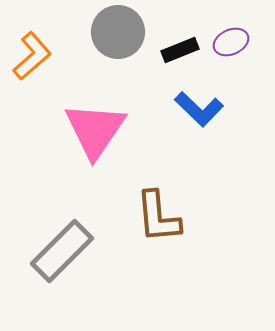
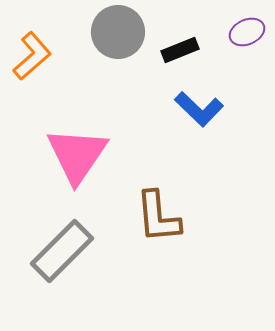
purple ellipse: moved 16 px right, 10 px up
pink triangle: moved 18 px left, 25 px down
